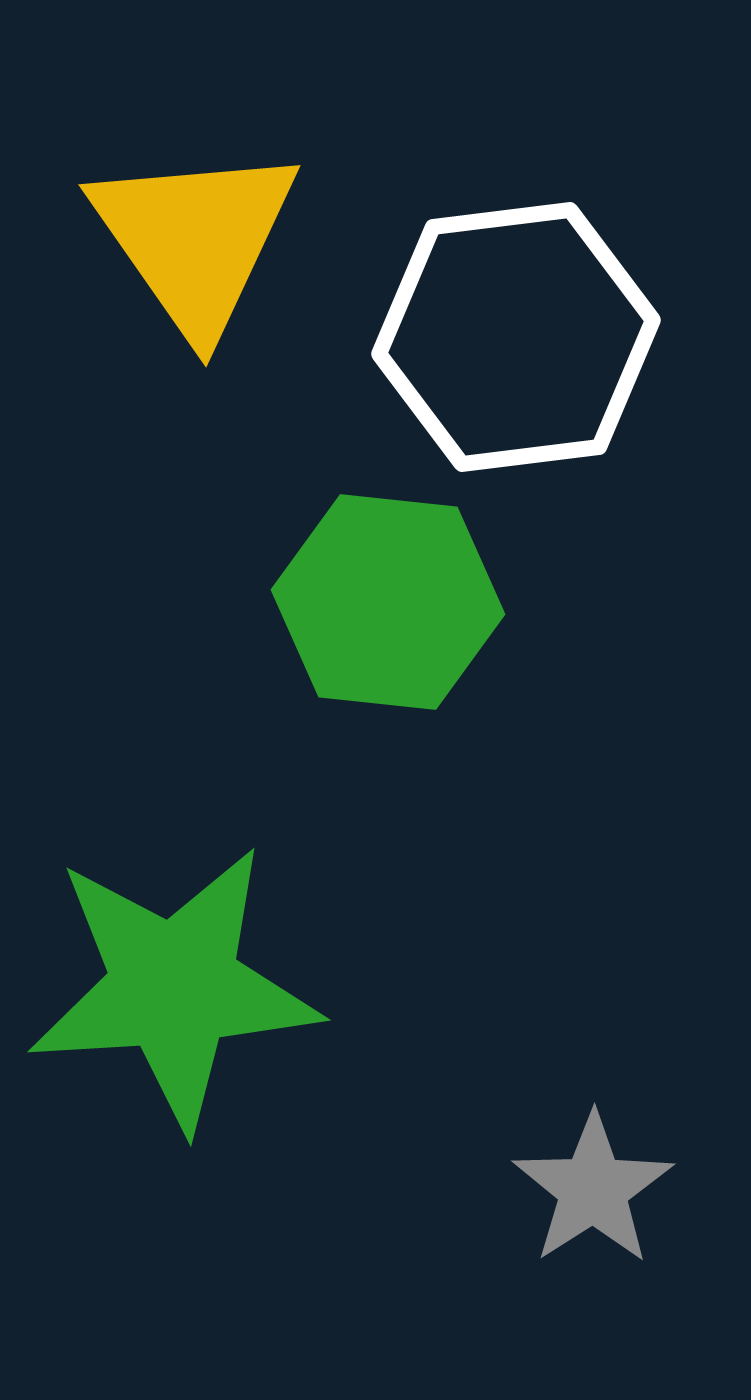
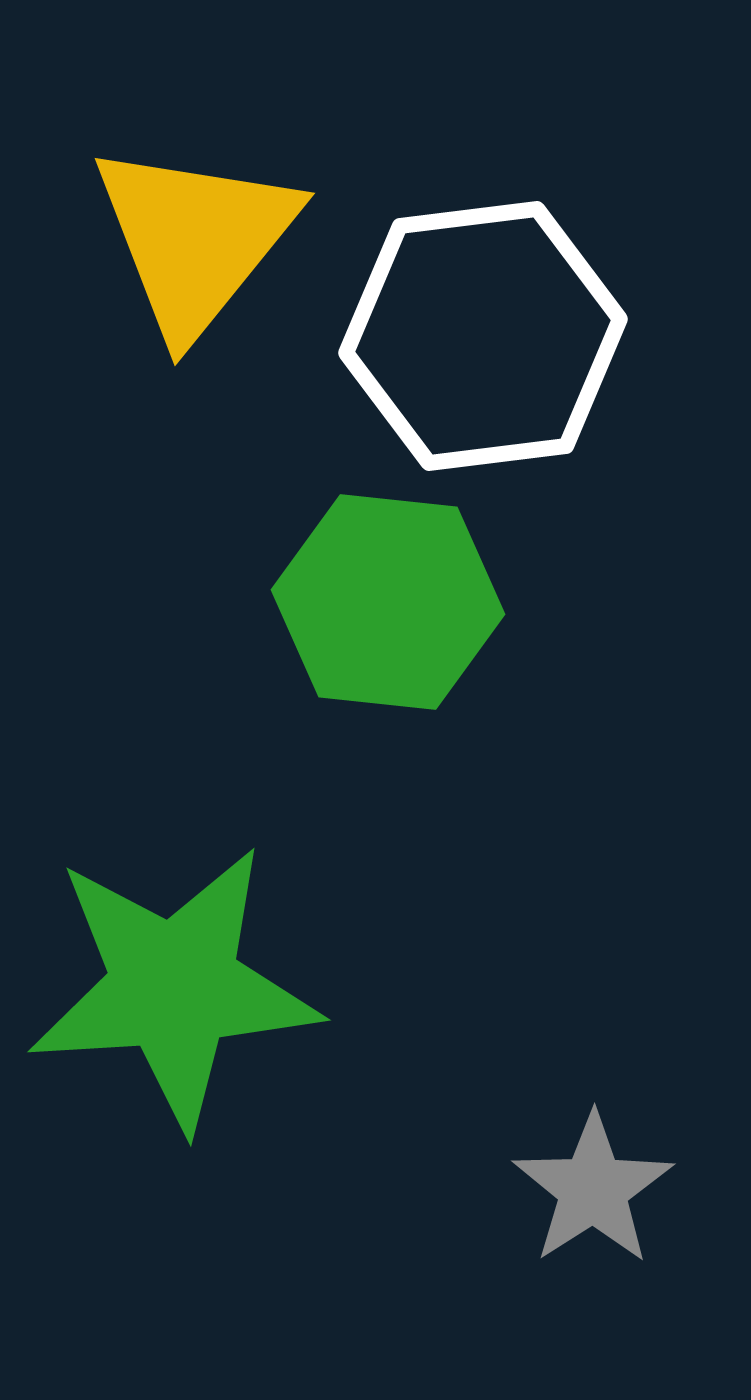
yellow triangle: rotated 14 degrees clockwise
white hexagon: moved 33 px left, 1 px up
